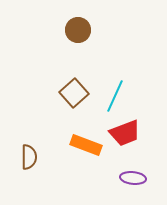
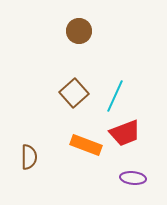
brown circle: moved 1 px right, 1 px down
